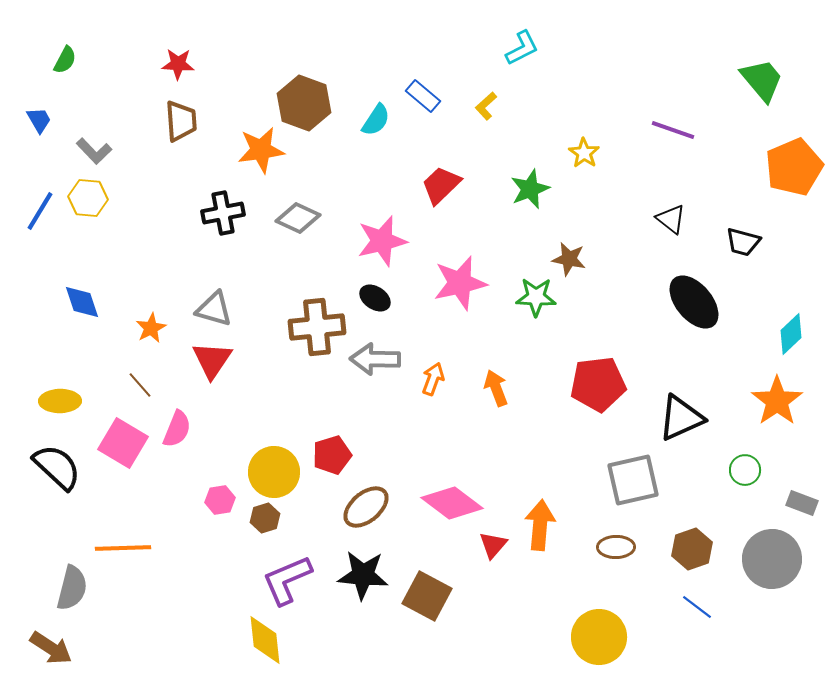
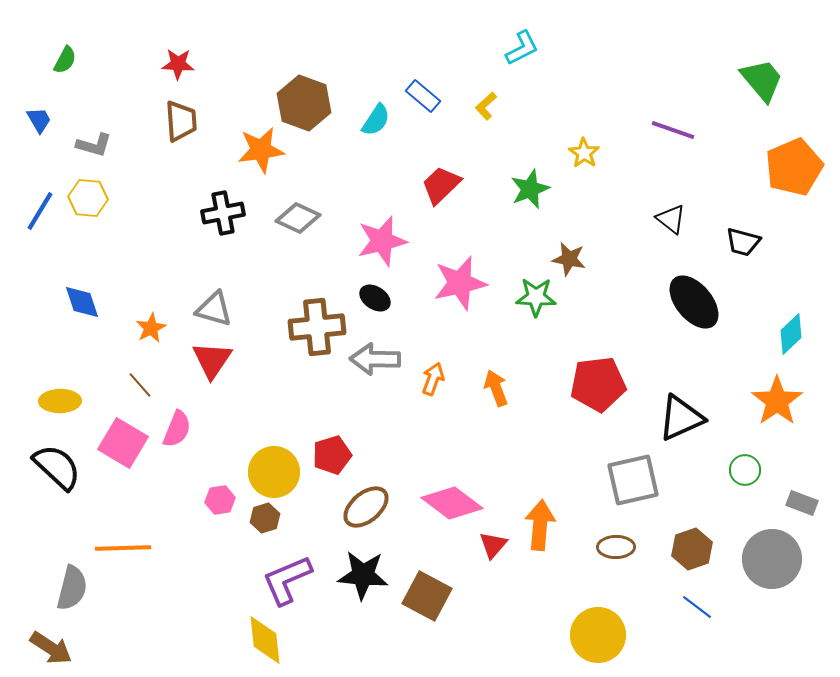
gray L-shape at (94, 151): moved 6 px up; rotated 30 degrees counterclockwise
yellow circle at (599, 637): moved 1 px left, 2 px up
